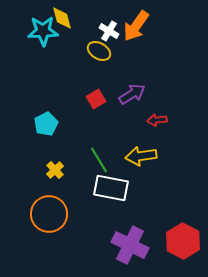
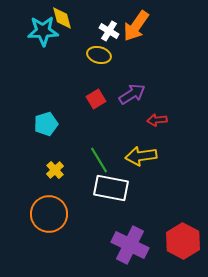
yellow ellipse: moved 4 px down; rotated 15 degrees counterclockwise
cyan pentagon: rotated 10 degrees clockwise
